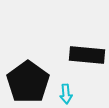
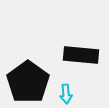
black rectangle: moved 6 px left
